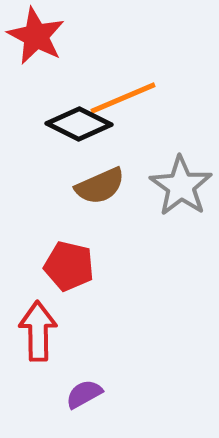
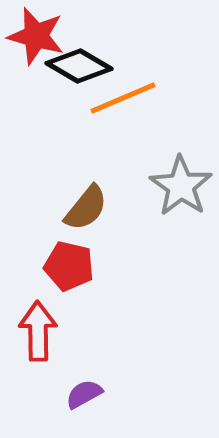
red star: rotated 12 degrees counterclockwise
black diamond: moved 58 px up; rotated 4 degrees clockwise
brown semicircle: moved 14 px left, 22 px down; rotated 27 degrees counterclockwise
